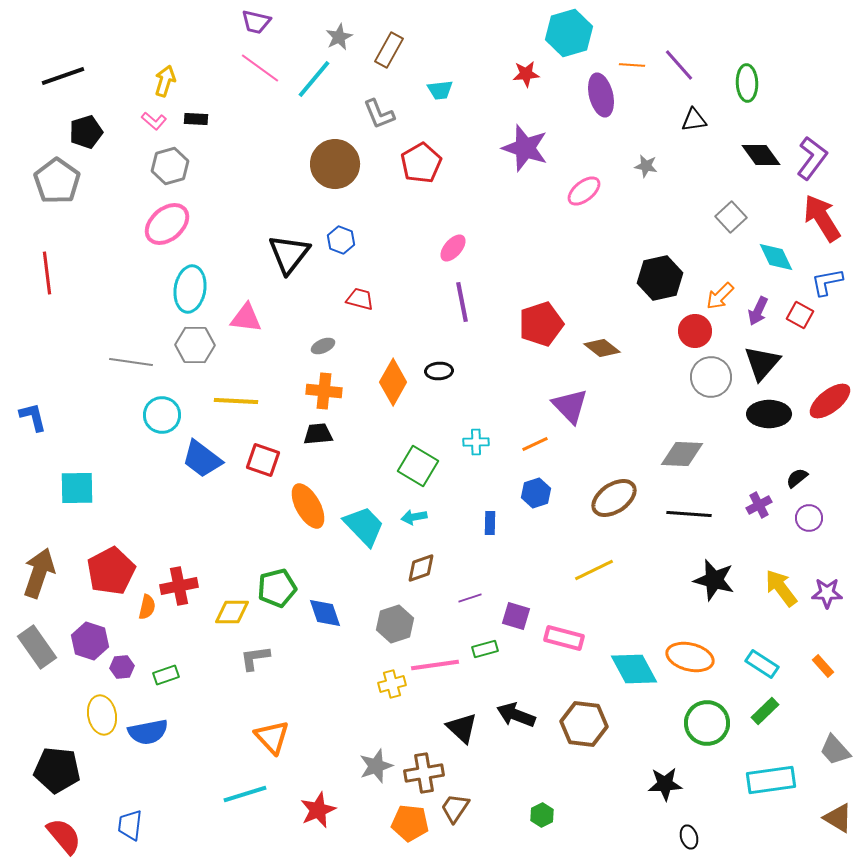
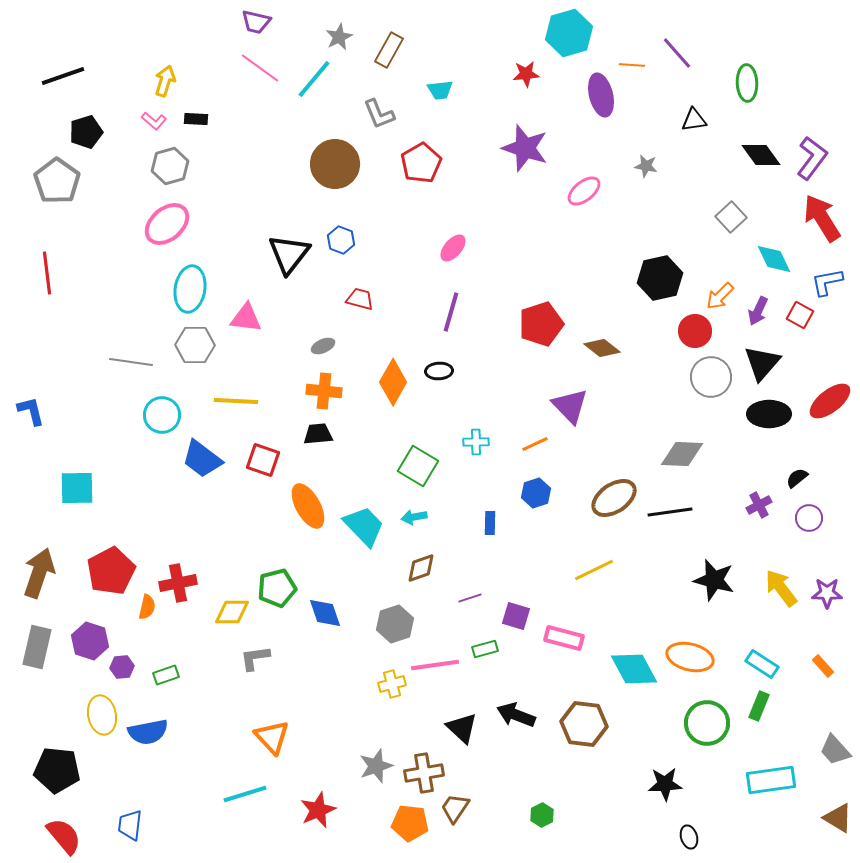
purple line at (679, 65): moved 2 px left, 12 px up
cyan diamond at (776, 257): moved 2 px left, 2 px down
purple line at (462, 302): moved 11 px left, 10 px down; rotated 27 degrees clockwise
blue L-shape at (33, 417): moved 2 px left, 6 px up
black line at (689, 514): moved 19 px left, 2 px up; rotated 12 degrees counterclockwise
red cross at (179, 586): moved 1 px left, 3 px up
gray rectangle at (37, 647): rotated 48 degrees clockwise
green rectangle at (765, 711): moved 6 px left, 5 px up; rotated 24 degrees counterclockwise
